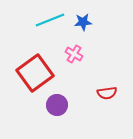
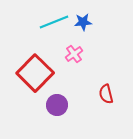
cyan line: moved 4 px right, 2 px down
pink cross: rotated 24 degrees clockwise
red square: rotated 9 degrees counterclockwise
red semicircle: moved 1 px left, 1 px down; rotated 84 degrees clockwise
